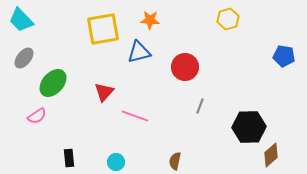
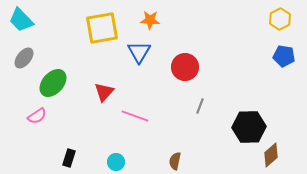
yellow hexagon: moved 52 px right; rotated 10 degrees counterclockwise
yellow square: moved 1 px left, 1 px up
blue triangle: rotated 45 degrees counterclockwise
black rectangle: rotated 24 degrees clockwise
